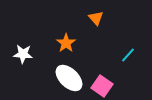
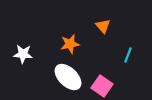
orange triangle: moved 7 px right, 8 px down
orange star: moved 4 px right, 1 px down; rotated 24 degrees clockwise
cyan line: rotated 21 degrees counterclockwise
white ellipse: moved 1 px left, 1 px up
